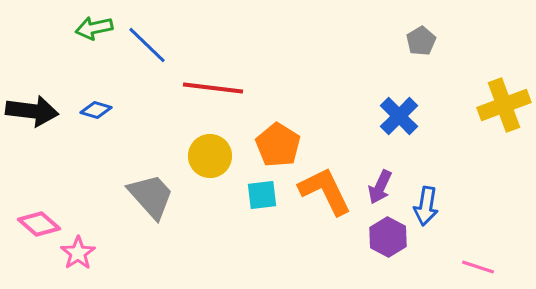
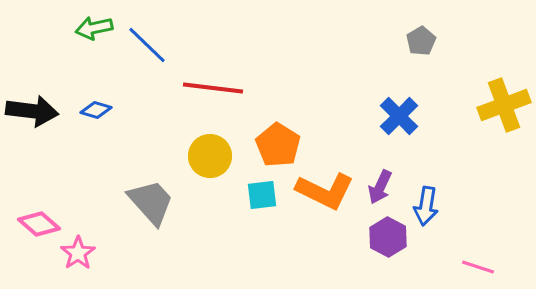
orange L-shape: rotated 142 degrees clockwise
gray trapezoid: moved 6 px down
